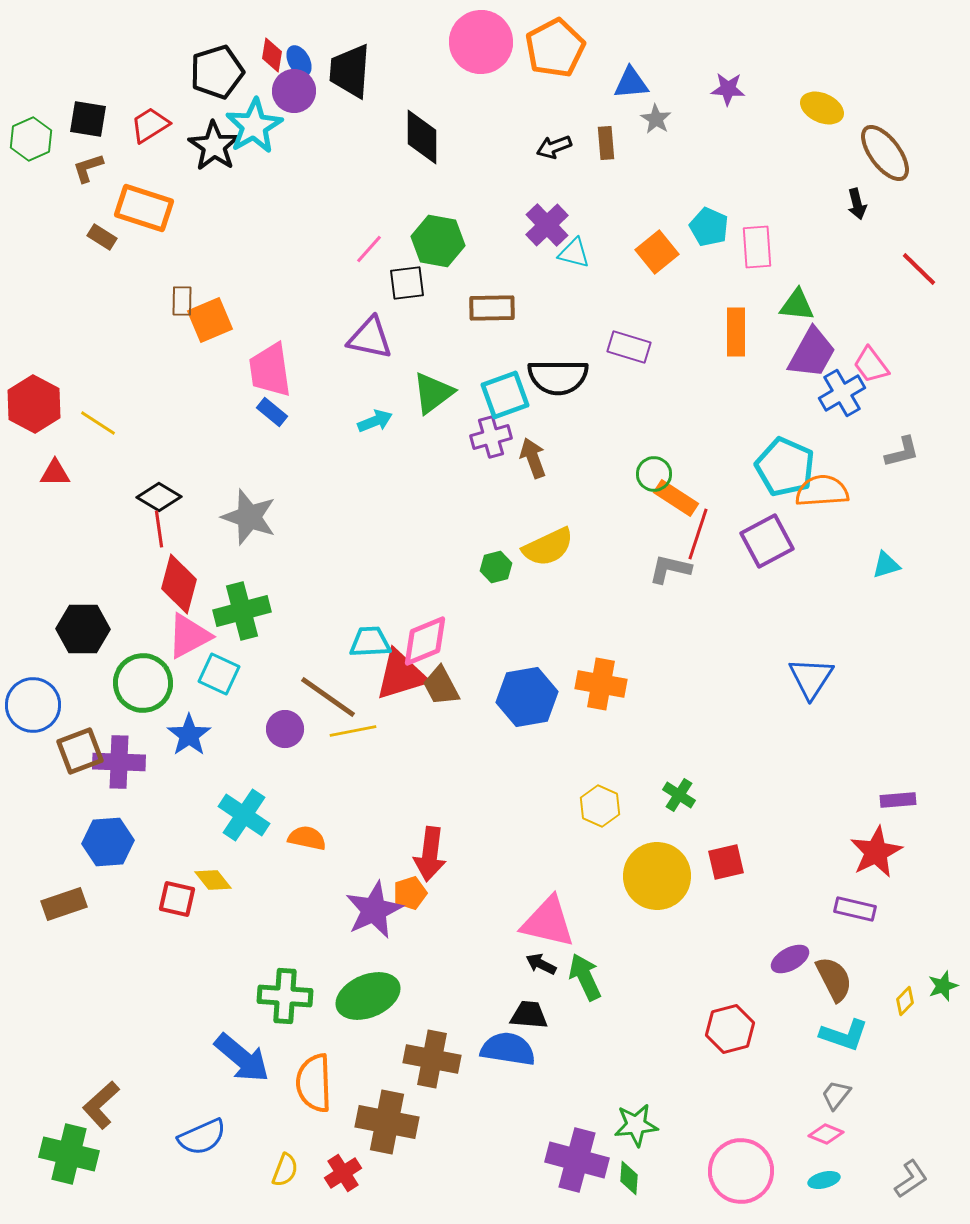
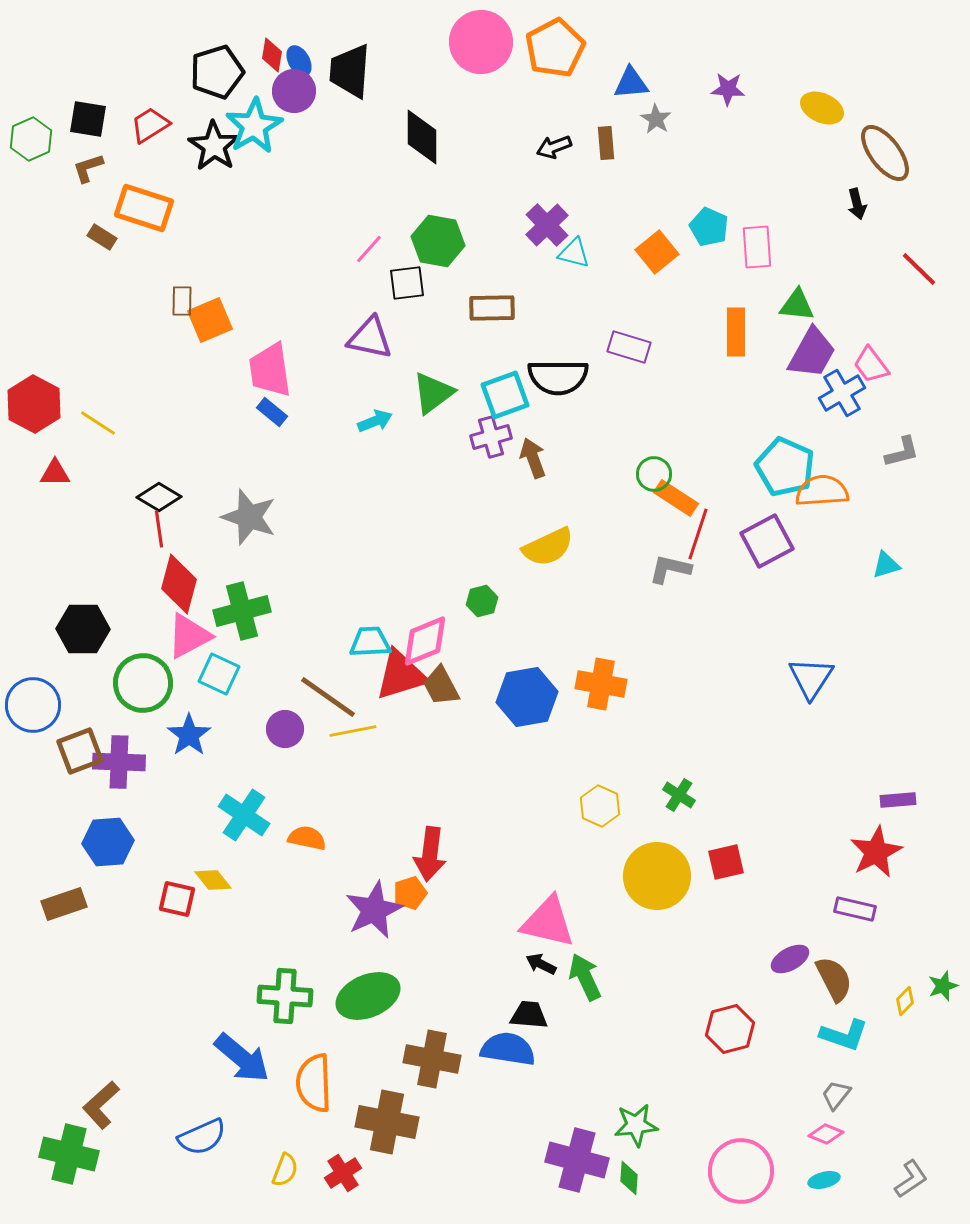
green hexagon at (496, 567): moved 14 px left, 34 px down
